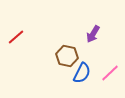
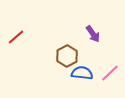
purple arrow: rotated 66 degrees counterclockwise
brown hexagon: rotated 20 degrees clockwise
blue semicircle: rotated 110 degrees counterclockwise
